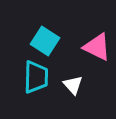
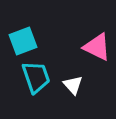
cyan square: moved 22 px left; rotated 36 degrees clockwise
cyan trapezoid: rotated 20 degrees counterclockwise
